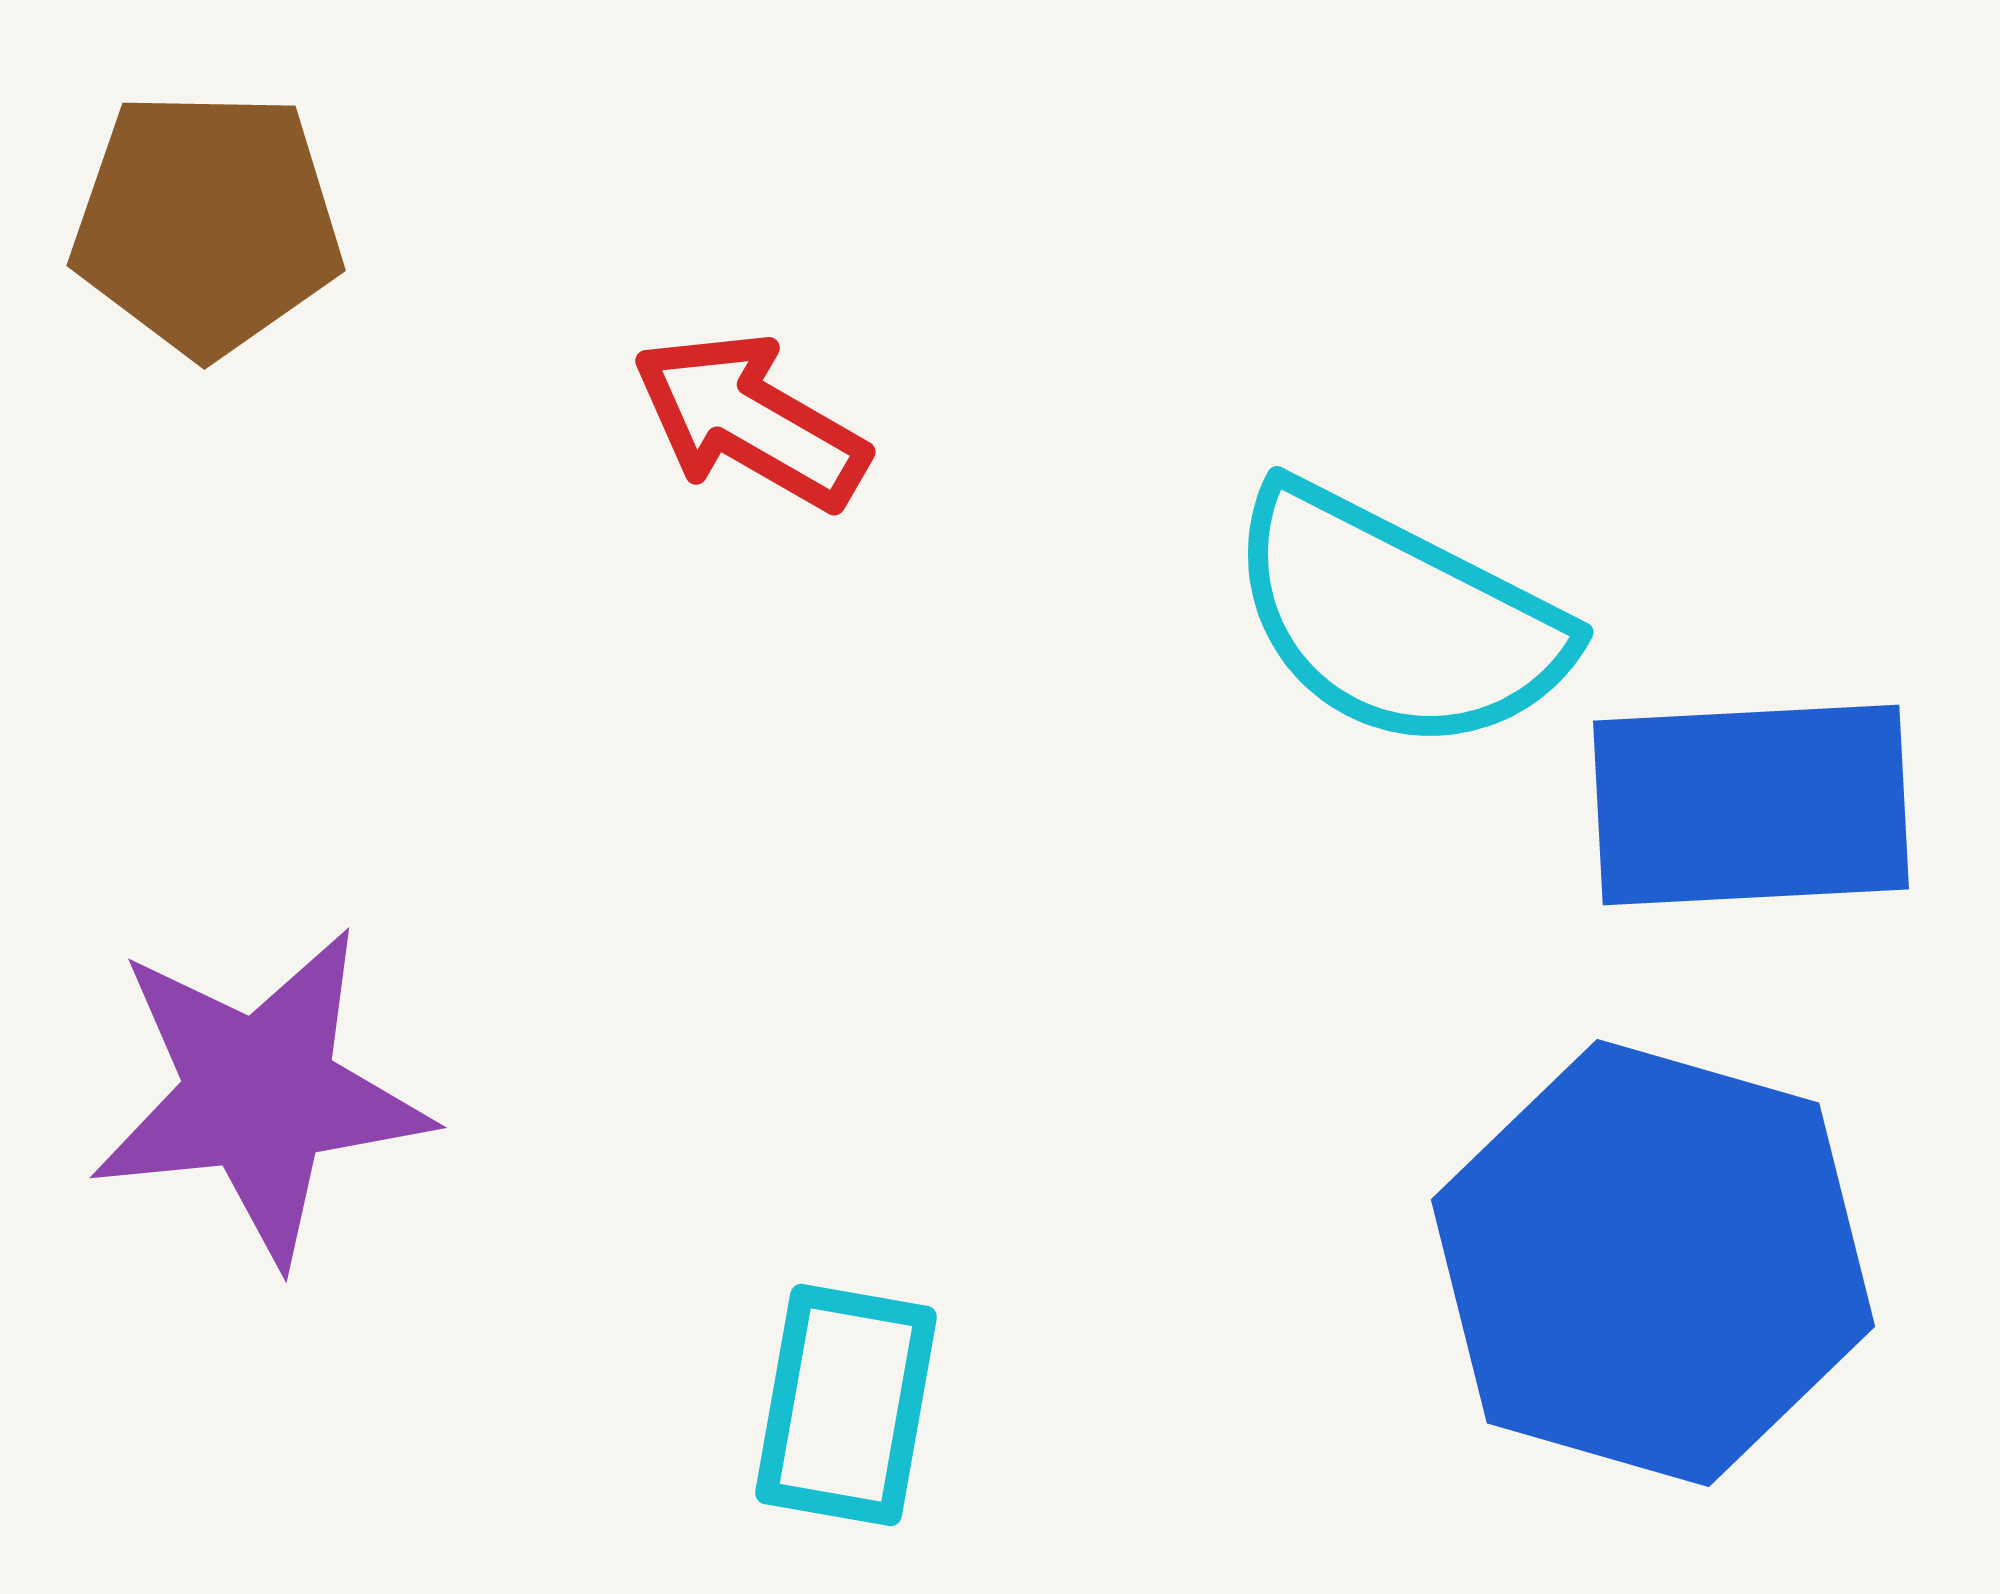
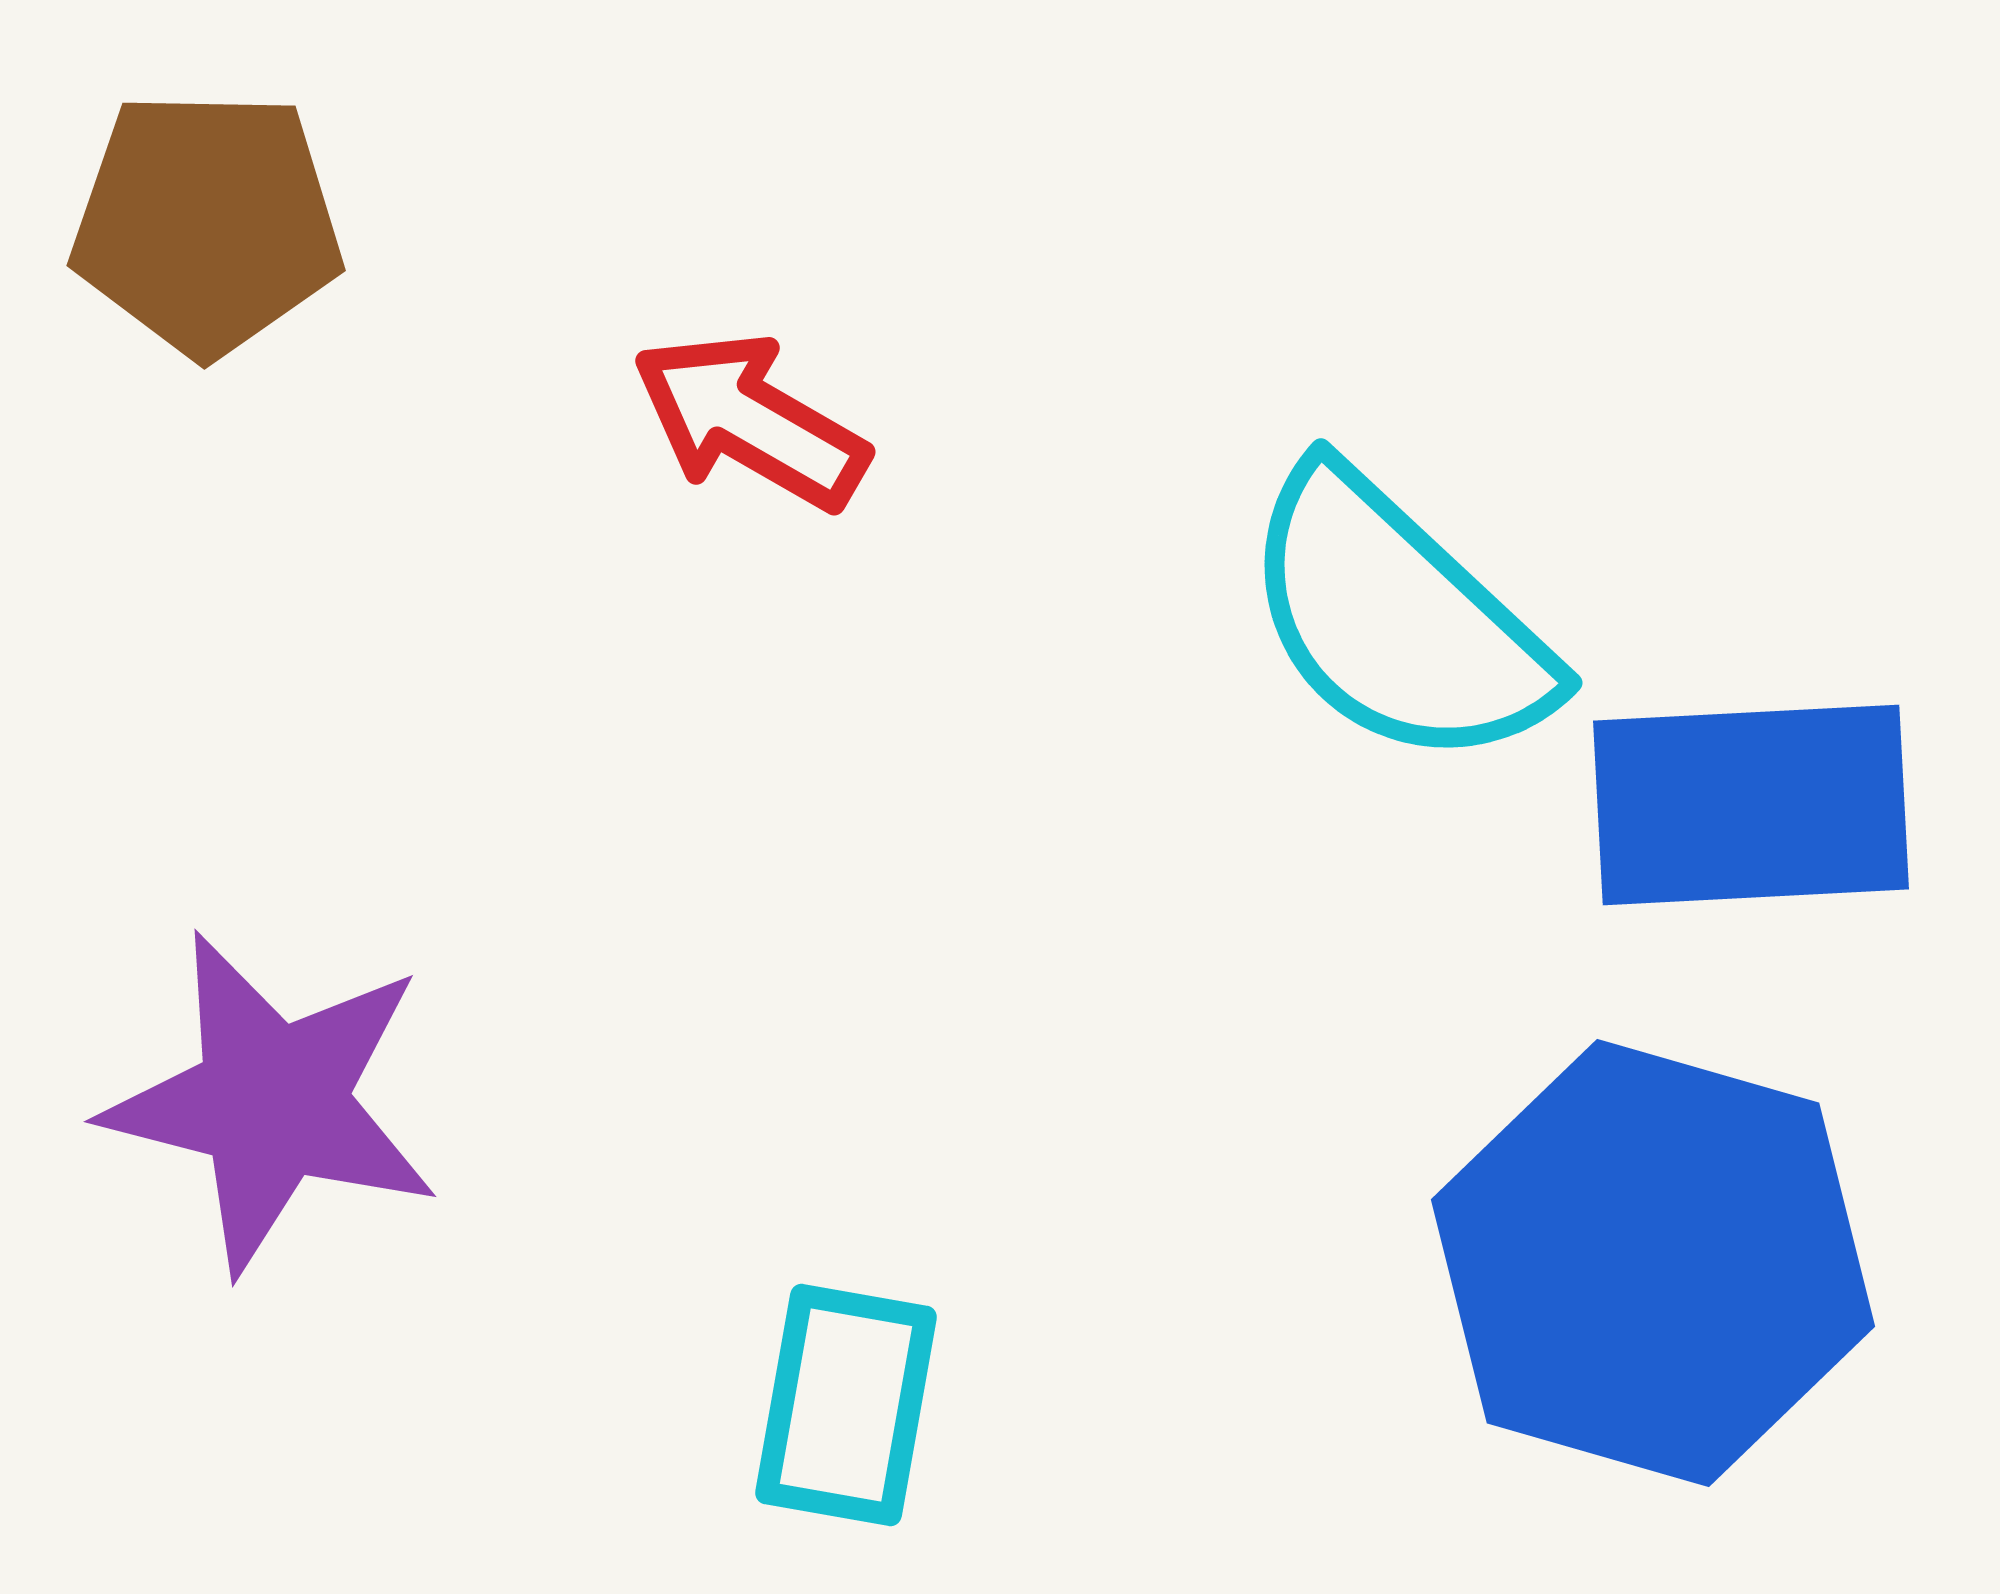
cyan semicircle: rotated 16 degrees clockwise
purple star: moved 12 px right, 7 px down; rotated 20 degrees clockwise
